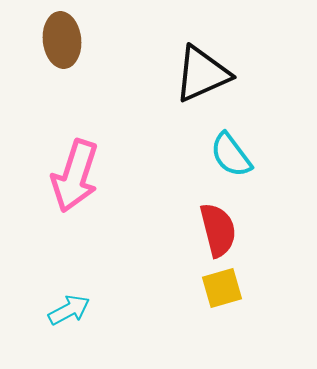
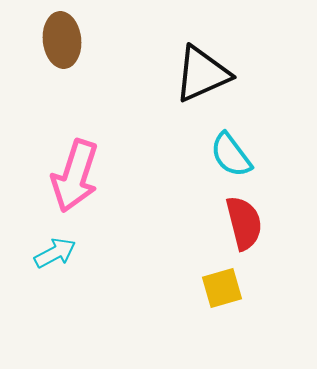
red semicircle: moved 26 px right, 7 px up
cyan arrow: moved 14 px left, 57 px up
